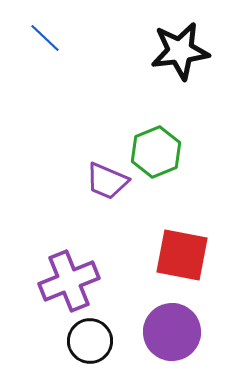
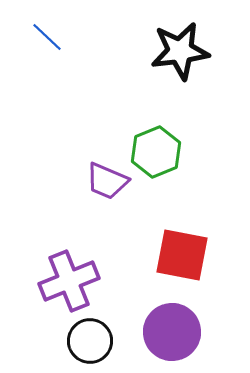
blue line: moved 2 px right, 1 px up
